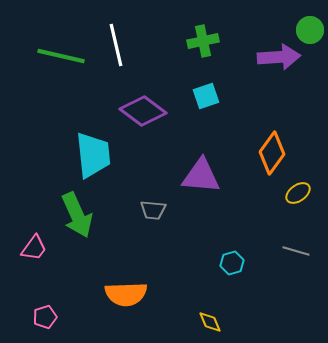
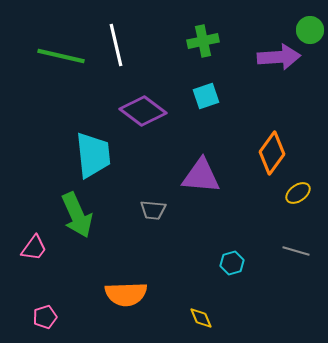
yellow diamond: moved 9 px left, 4 px up
